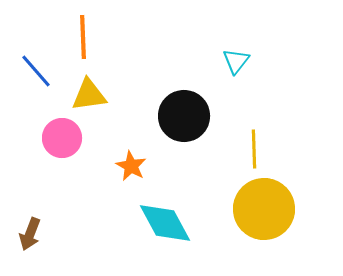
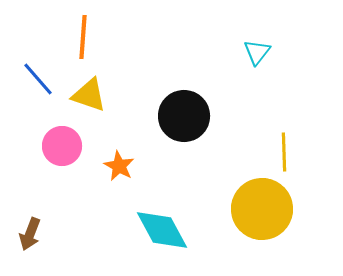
orange line: rotated 6 degrees clockwise
cyan triangle: moved 21 px right, 9 px up
blue line: moved 2 px right, 8 px down
yellow triangle: rotated 27 degrees clockwise
pink circle: moved 8 px down
yellow line: moved 30 px right, 3 px down
orange star: moved 12 px left
yellow circle: moved 2 px left
cyan diamond: moved 3 px left, 7 px down
